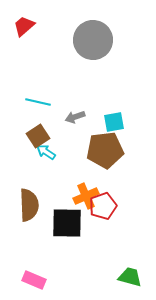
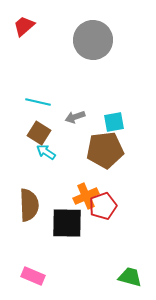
brown square: moved 1 px right, 3 px up; rotated 25 degrees counterclockwise
pink rectangle: moved 1 px left, 4 px up
